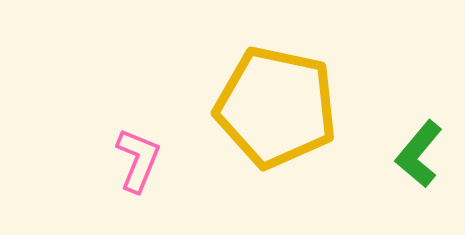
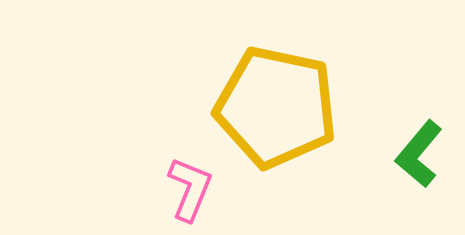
pink L-shape: moved 52 px right, 29 px down
